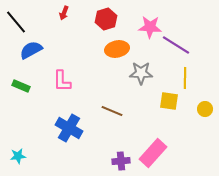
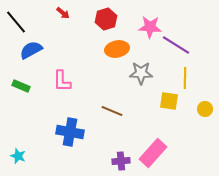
red arrow: moved 1 px left; rotated 72 degrees counterclockwise
blue cross: moved 1 px right, 4 px down; rotated 20 degrees counterclockwise
cyan star: rotated 28 degrees clockwise
